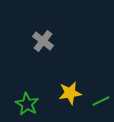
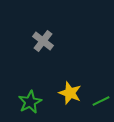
yellow star: rotated 30 degrees clockwise
green star: moved 3 px right, 2 px up; rotated 15 degrees clockwise
